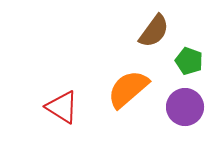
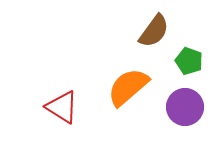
orange semicircle: moved 2 px up
